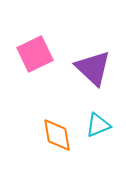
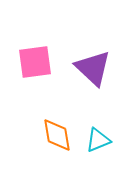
pink square: moved 8 px down; rotated 18 degrees clockwise
cyan triangle: moved 15 px down
